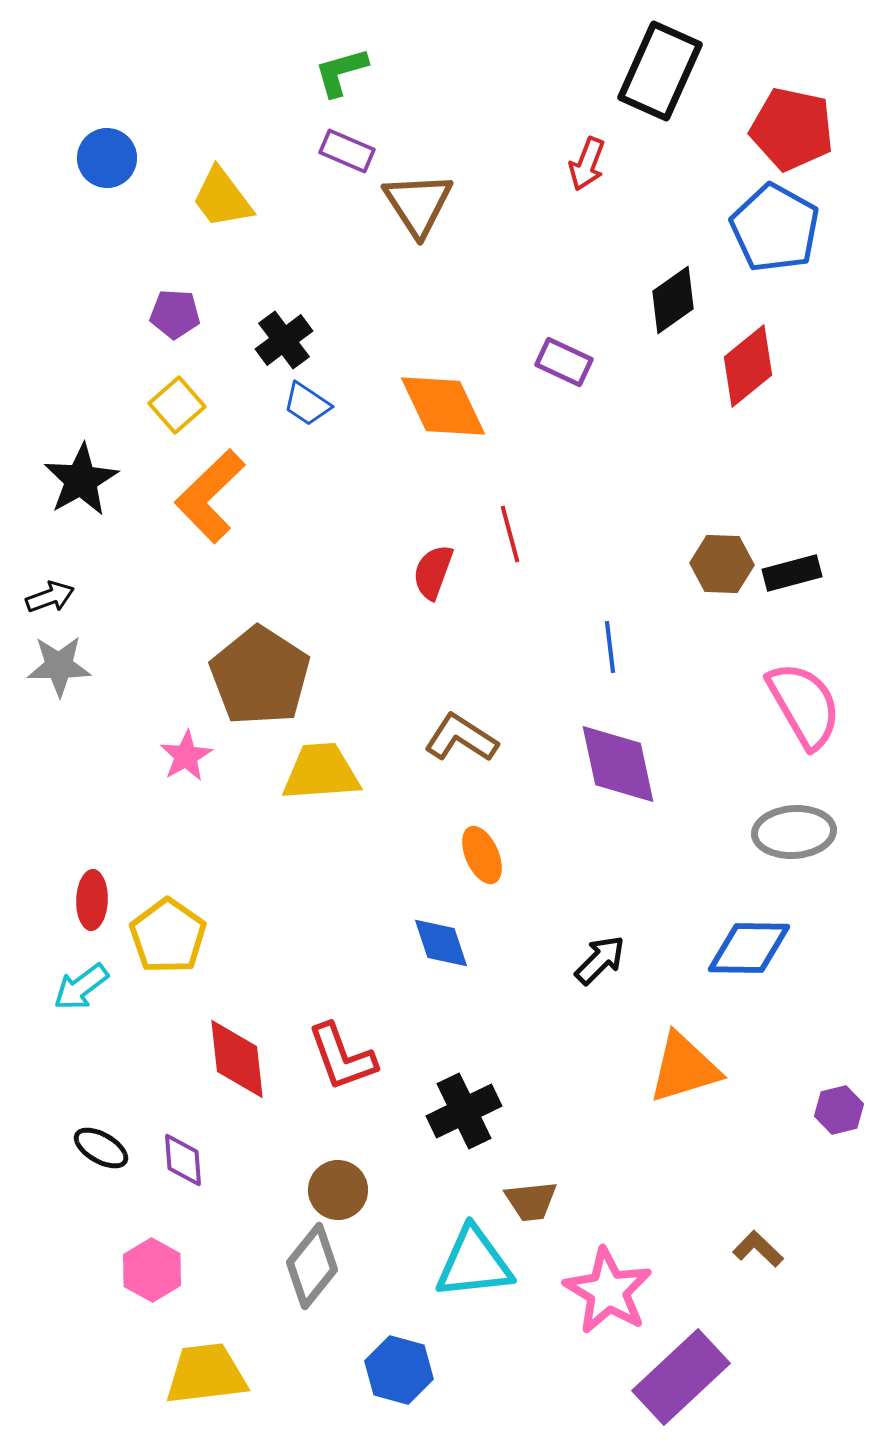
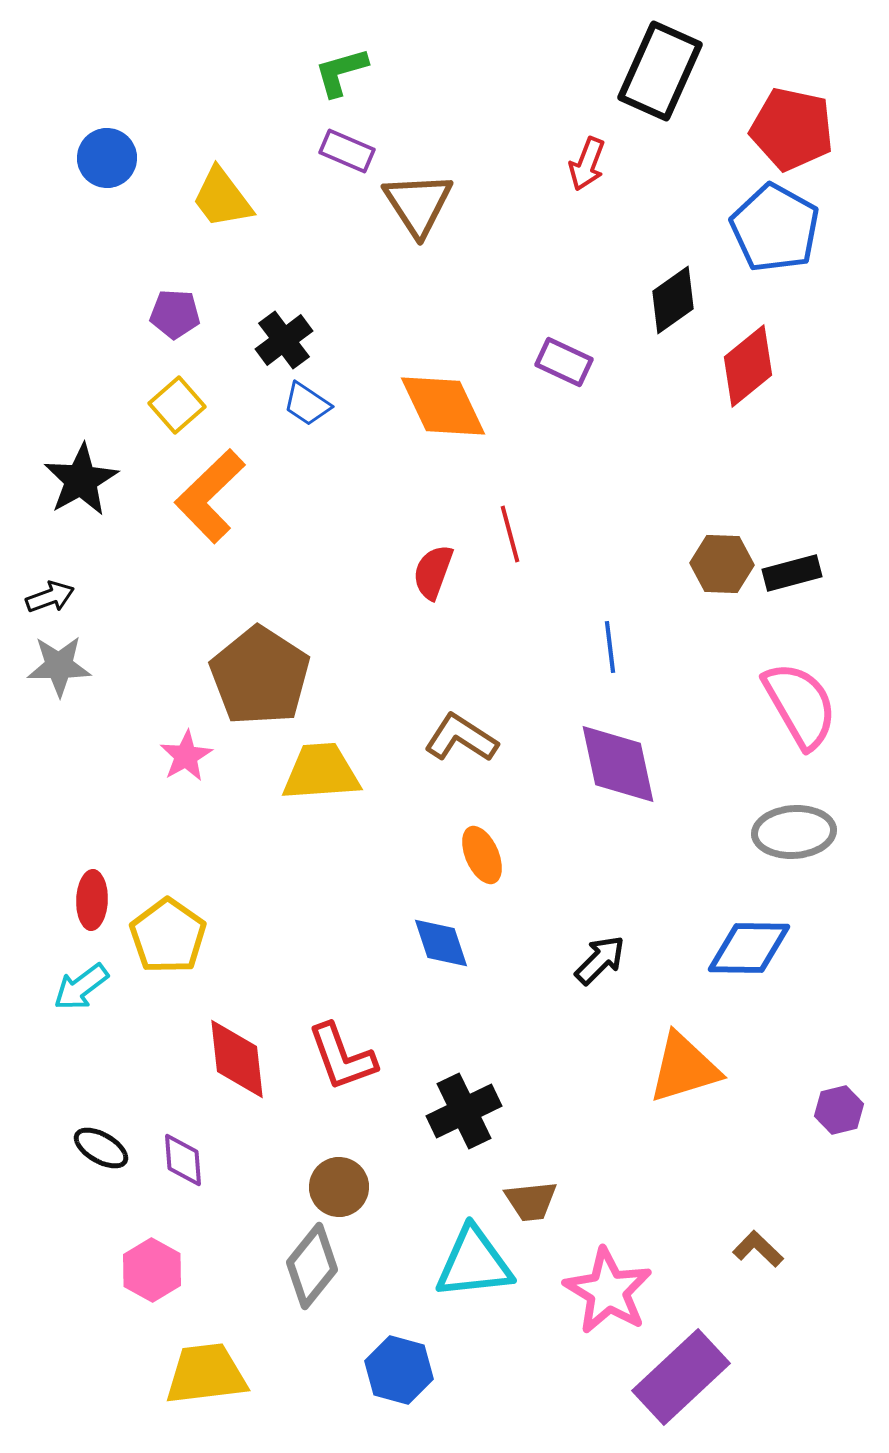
pink semicircle at (804, 705): moved 4 px left
brown circle at (338, 1190): moved 1 px right, 3 px up
